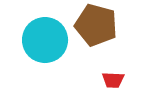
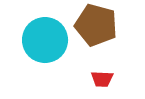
red trapezoid: moved 11 px left, 1 px up
